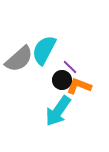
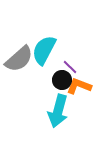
cyan arrow: rotated 20 degrees counterclockwise
